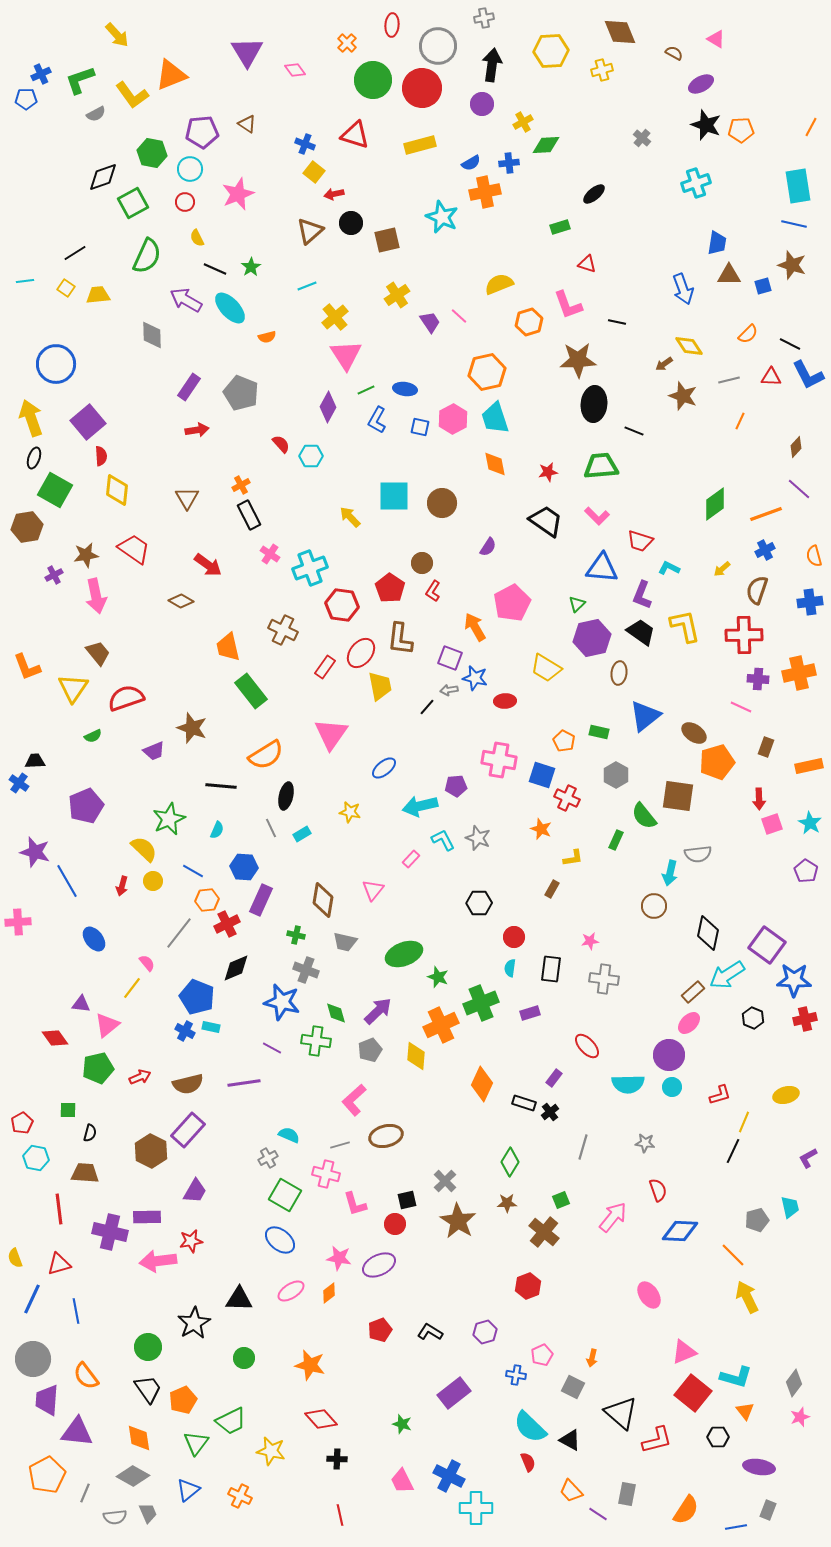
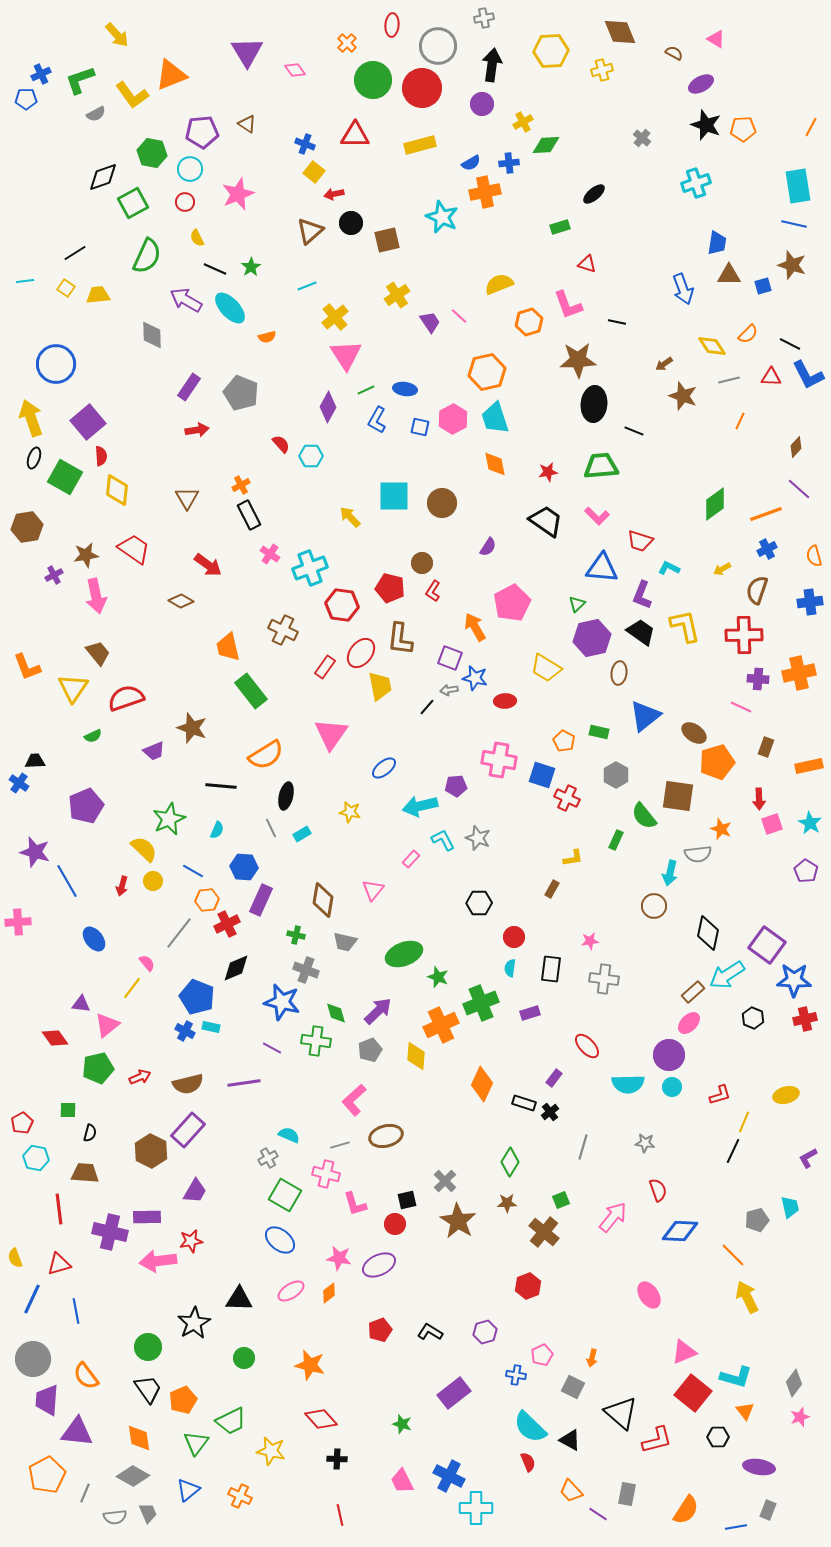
orange pentagon at (741, 130): moved 2 px right, 1 px up
red triangle at (355, 135): rotated 16 degrees counterclockwise
yellow diamond at (689, 346): moved 23 px right
green square at (55, 490): moved 10 px right, 13 px up
blue cross at (765, 550): moved 2 px right, 1 px up
yellow arrow at (722, 569): rotated 12 degrees clockwise
red pentagon at (390, 588): rotated 20 degrees counterclockwise
orange star at (541, 829): moved 180 px right
